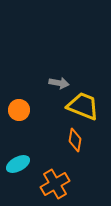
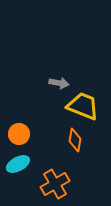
orange circle: moved 24 px down
